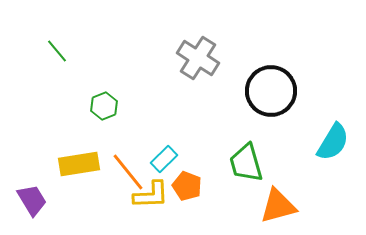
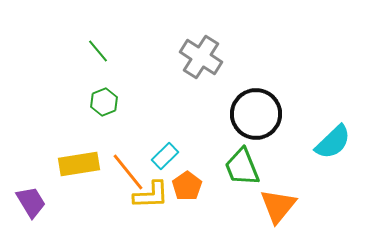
green line: moved 41 px right
gray cross: moved 3 px right, 1 px up
black circle: moved 15 px left, 23 px down
green hexagon: moved 4 px up
cyan semicircle: rotated 15 degrees clockwise
cyan rectangle: moved 1 px right, 3 px up
green trapezoid: moved 4 px left, 4 px down; rotated 6 degrees counterclockwise
orange pentagon: rotated 16 degrees clockwise
purple trapezoid: moved 1 px left, 2 px down
orange triangle: rotated 36 degrees counterclockwise
